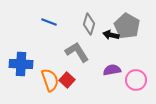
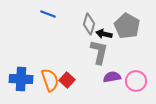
blue line: moved 1 px left, 8 px up
black arrow: moved 7 px left, 1 px up
gray L-shape: moved 22 px right; rotated 45 degrees clockwise
blue cross: moved 15 px down
purple semicircle: moved 7 px down
pink circle: moved 1 px down
